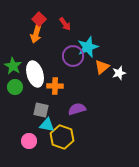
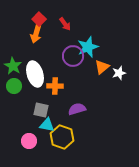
green circle: moved 1 px left, 1 px up
